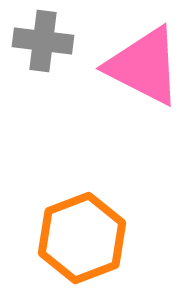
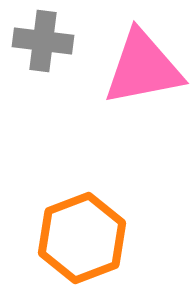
pink triangle: moved 1 px left, 2 px down; rotated 38 degrees counterclockwise
